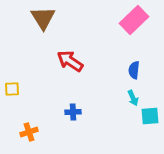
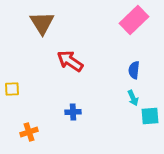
brown triangle: moved 1 px left, 5 px down
